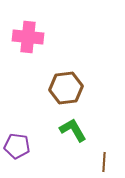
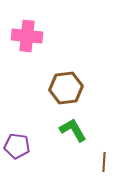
pink cross: moved 1 px left, 1 px up
